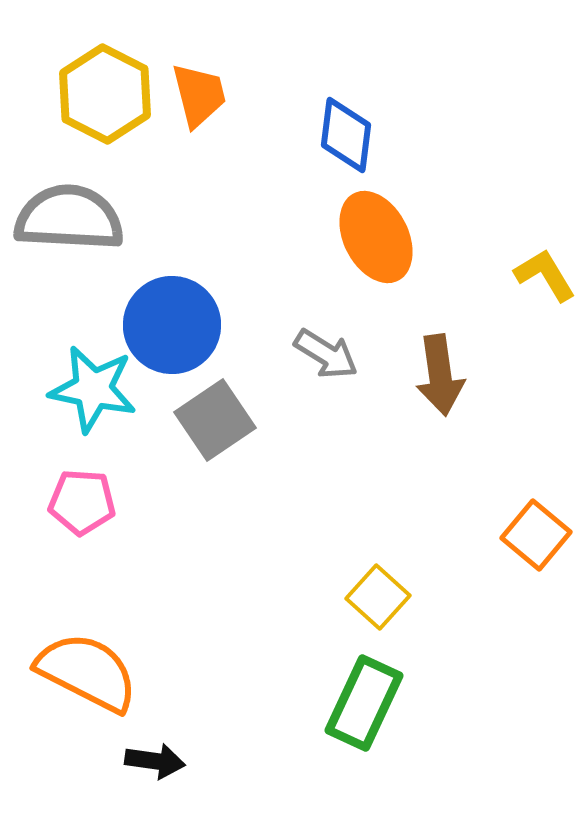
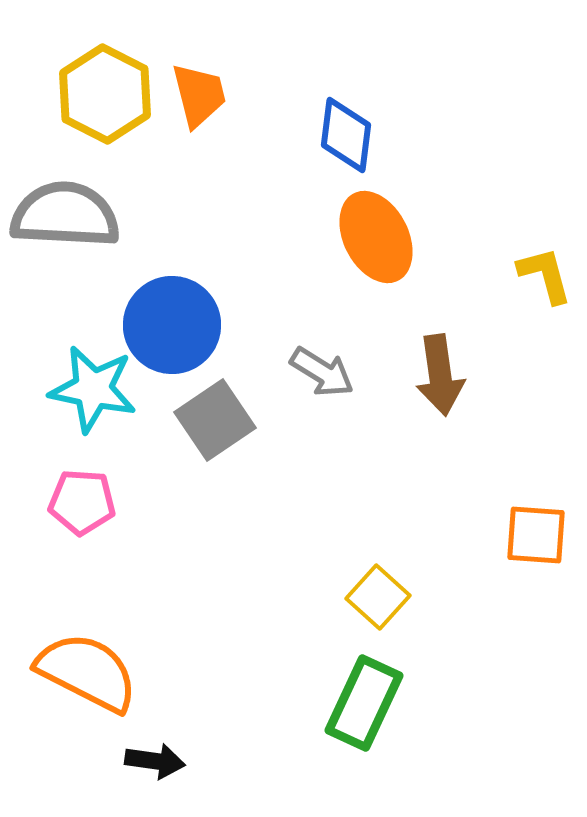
gray semicircle: moved 4 px left, 3 px up
yellow L-shape: rotated 16 degrees clockwise
gray arrow: moved 4 px left, 18 px down
orange square: rotated 36 degrees counterclockwise
